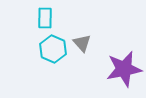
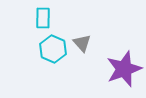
cyan rectangle: moved 2 px left
purple star: rotated 9 degrees counterclockwise
